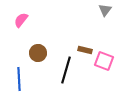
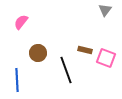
pink semicircle: moved 2 px down
pink square: moved 2 px right, 3 px up
black line: rotated 36 degrees counterclockwise
blue line: moved 2 px left, 1 px down
